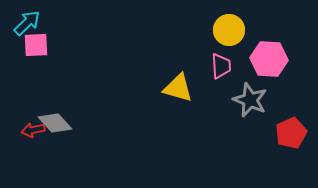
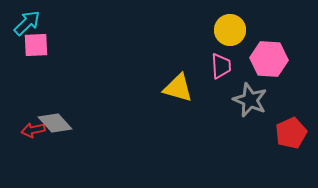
yellow circle: moved 1 px right
